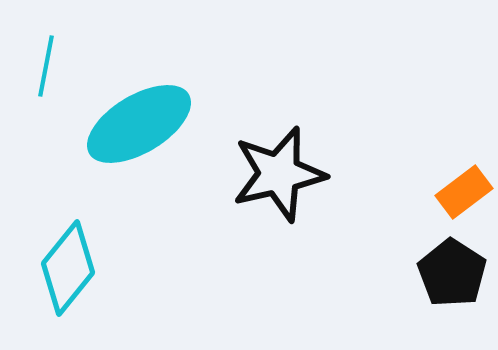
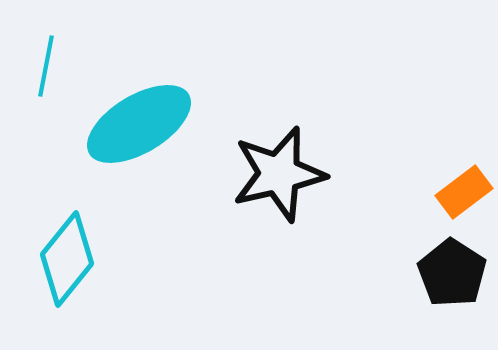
cyan diamond: moved 1 px left, 9 px up
